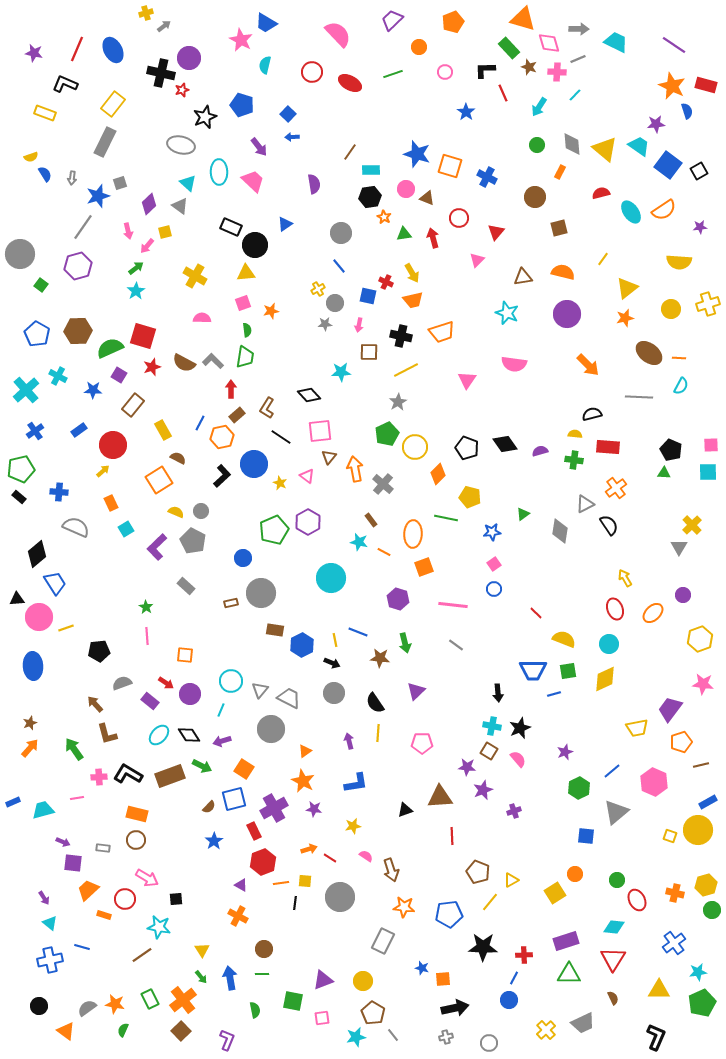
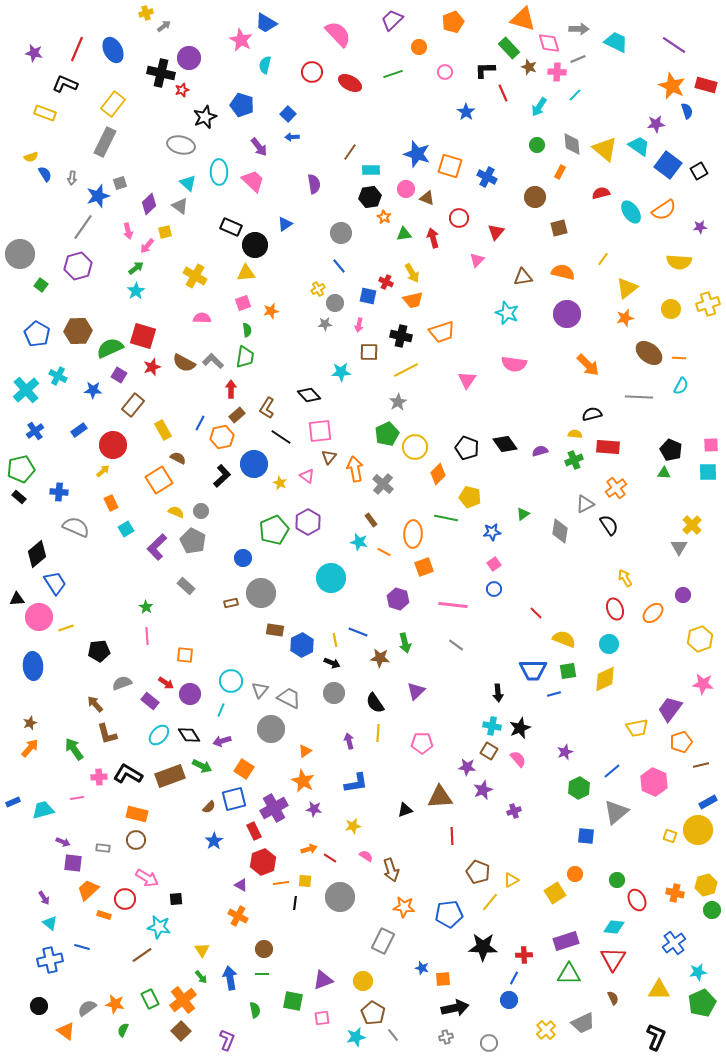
green cross at (574, 460): rotated 30 degrees counterclockwise
